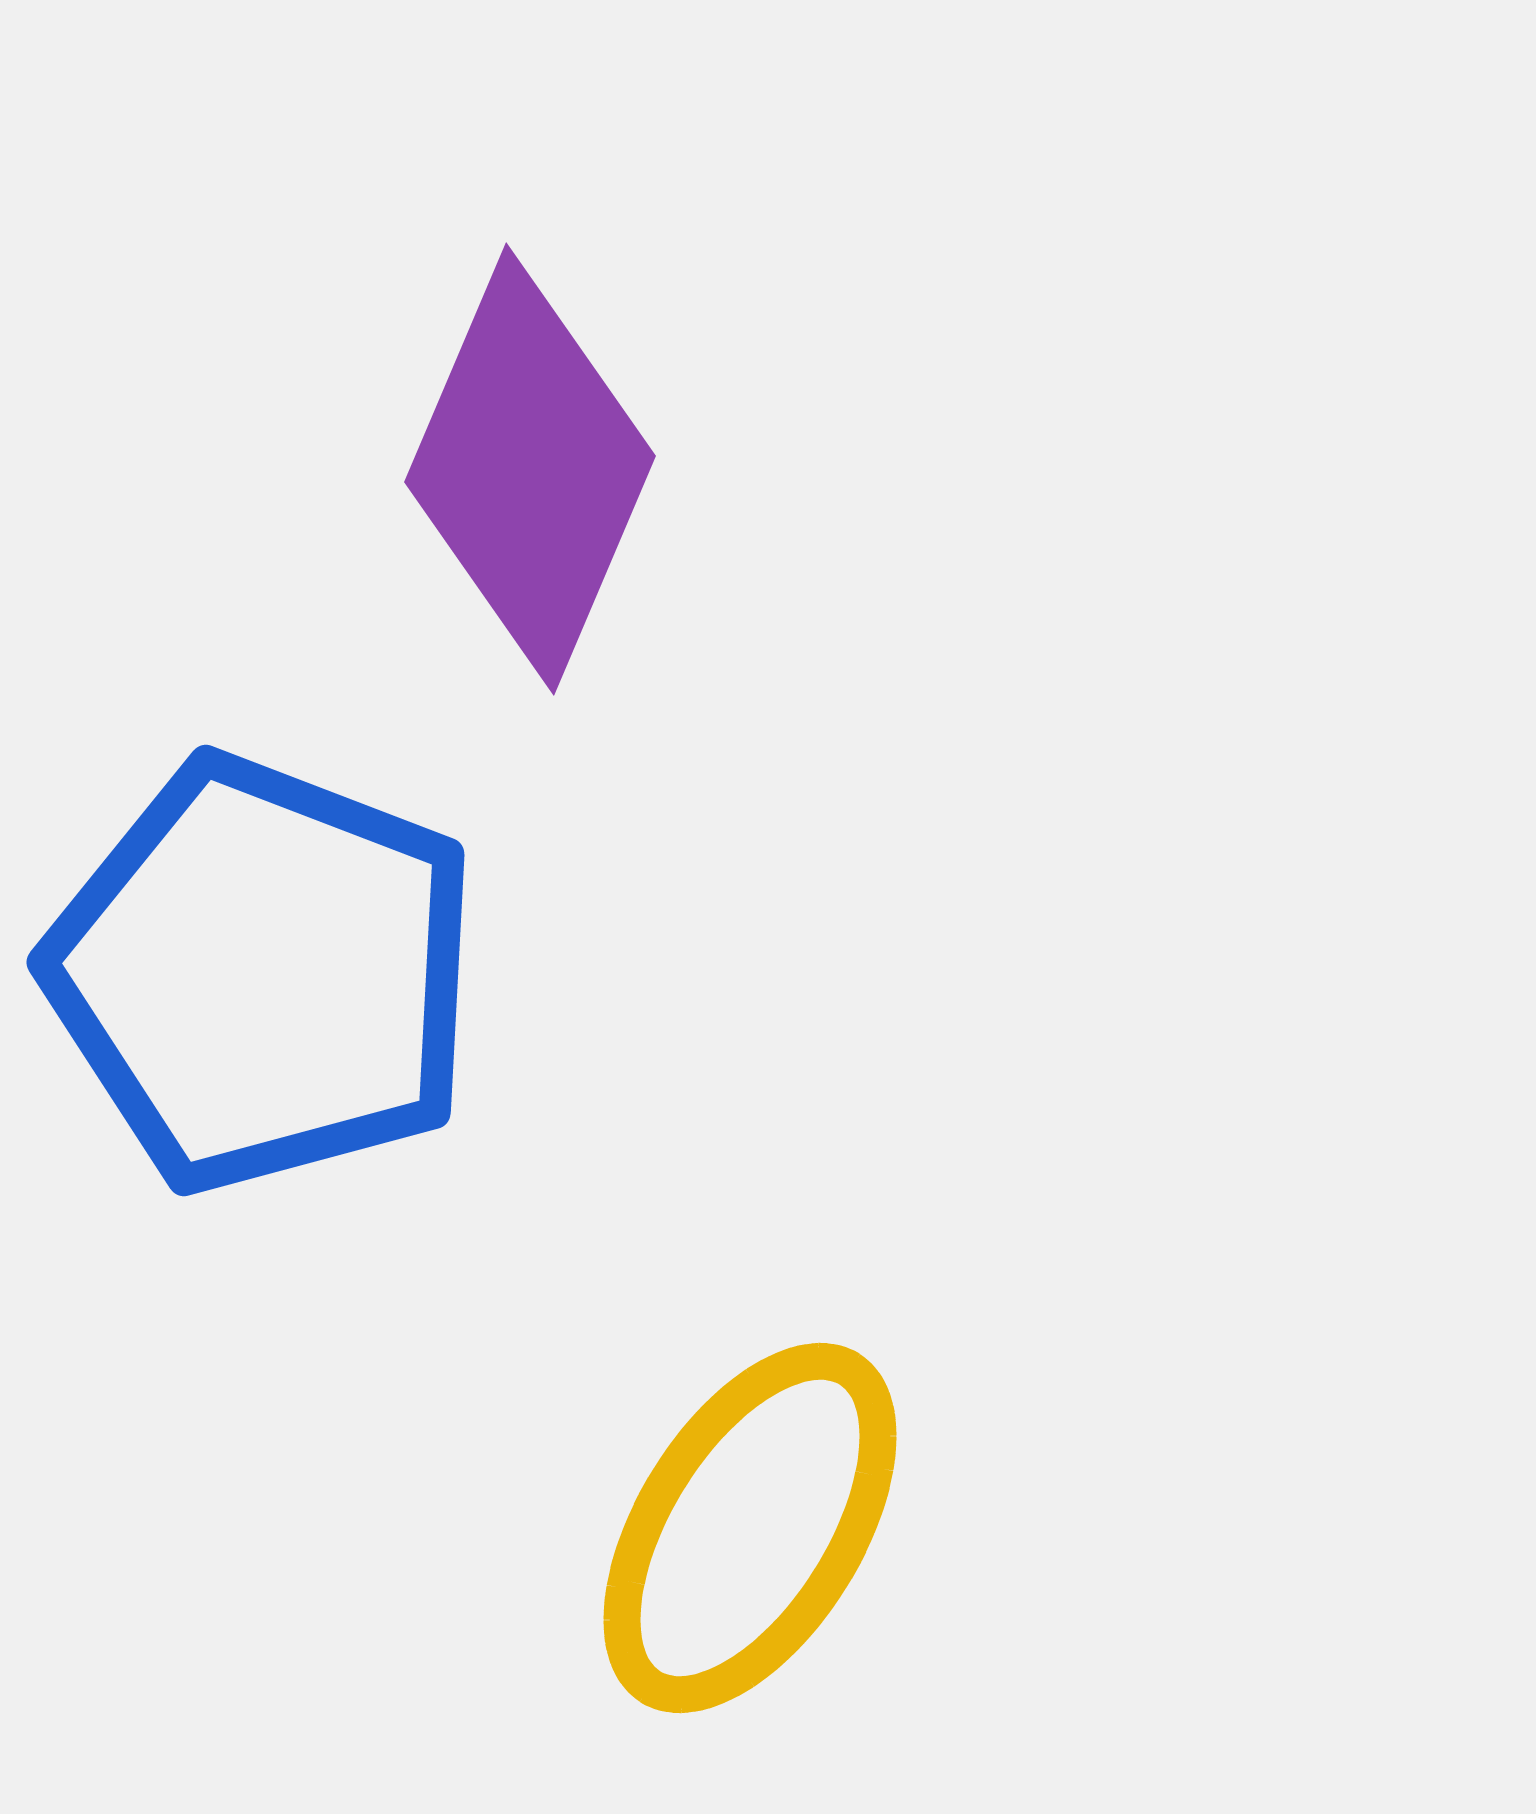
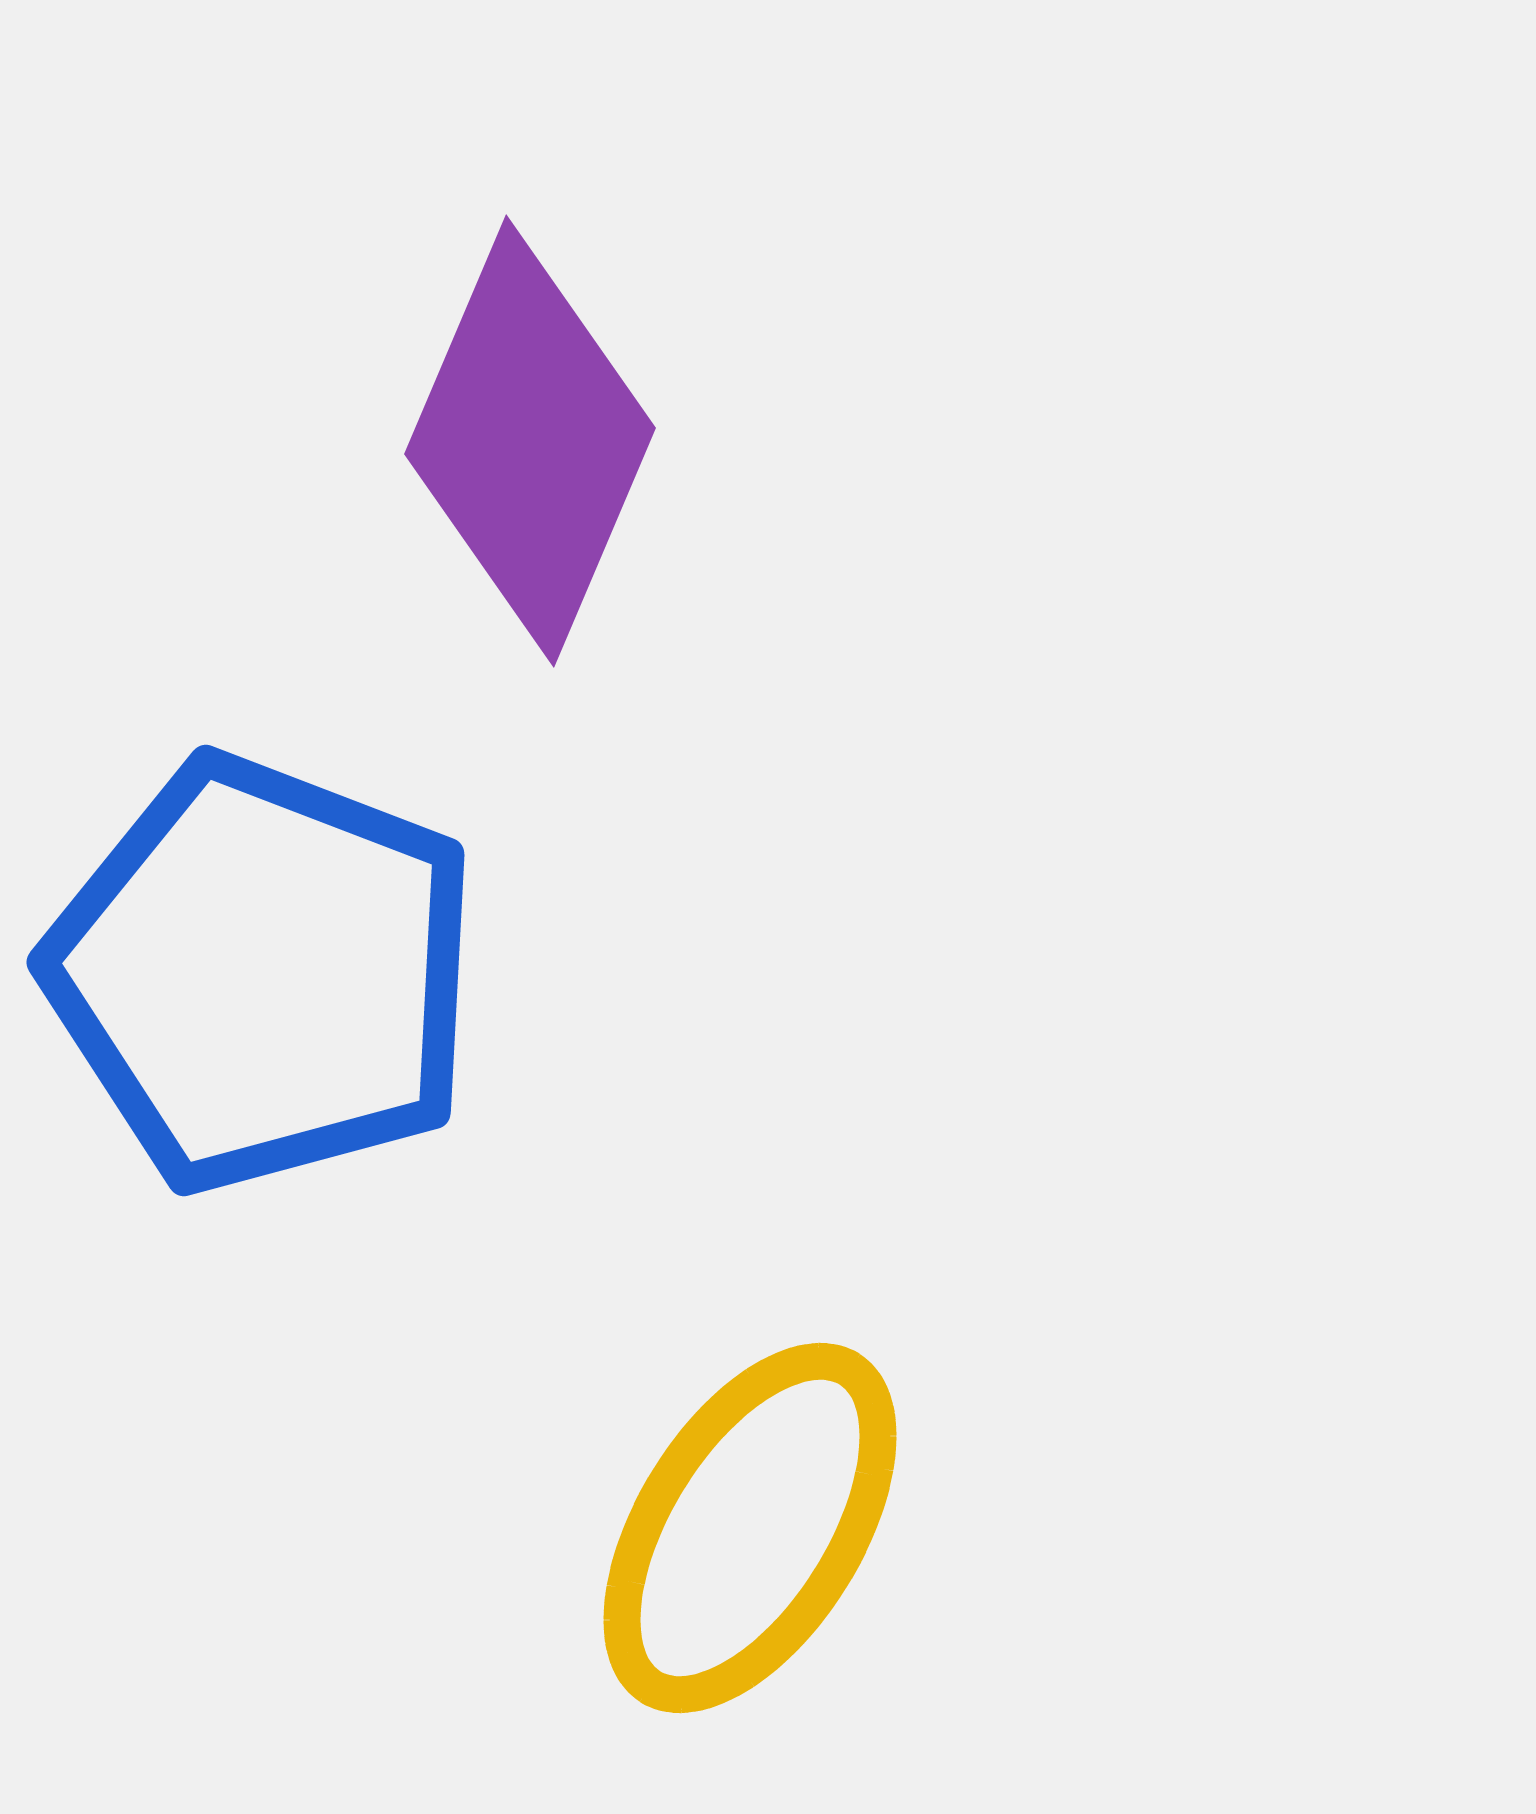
purple diamond: moved 28 px up
